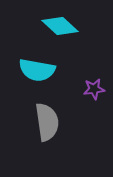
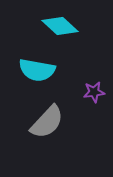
purple star: moved 3 px down
gray semicircle: rotated 51 degrees clockwise
